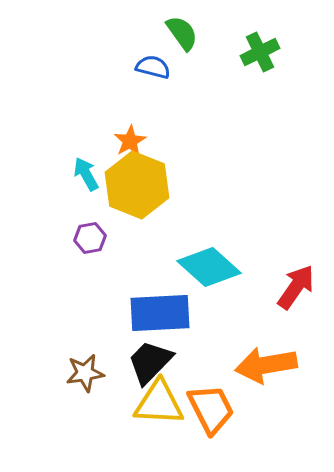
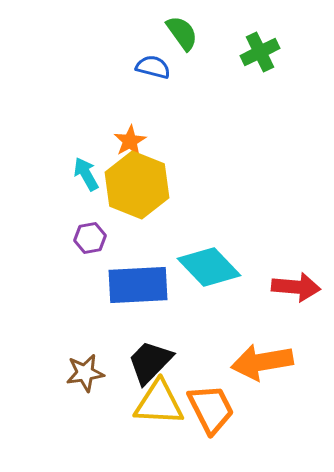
cyan diamond: rotated 4 degrees clockwise
red arrow: rotated 60 degrees clockwise
blue rectangle: moved 22 px left, 28 px up
orange arrow: moved 4 px left, 3 px up
